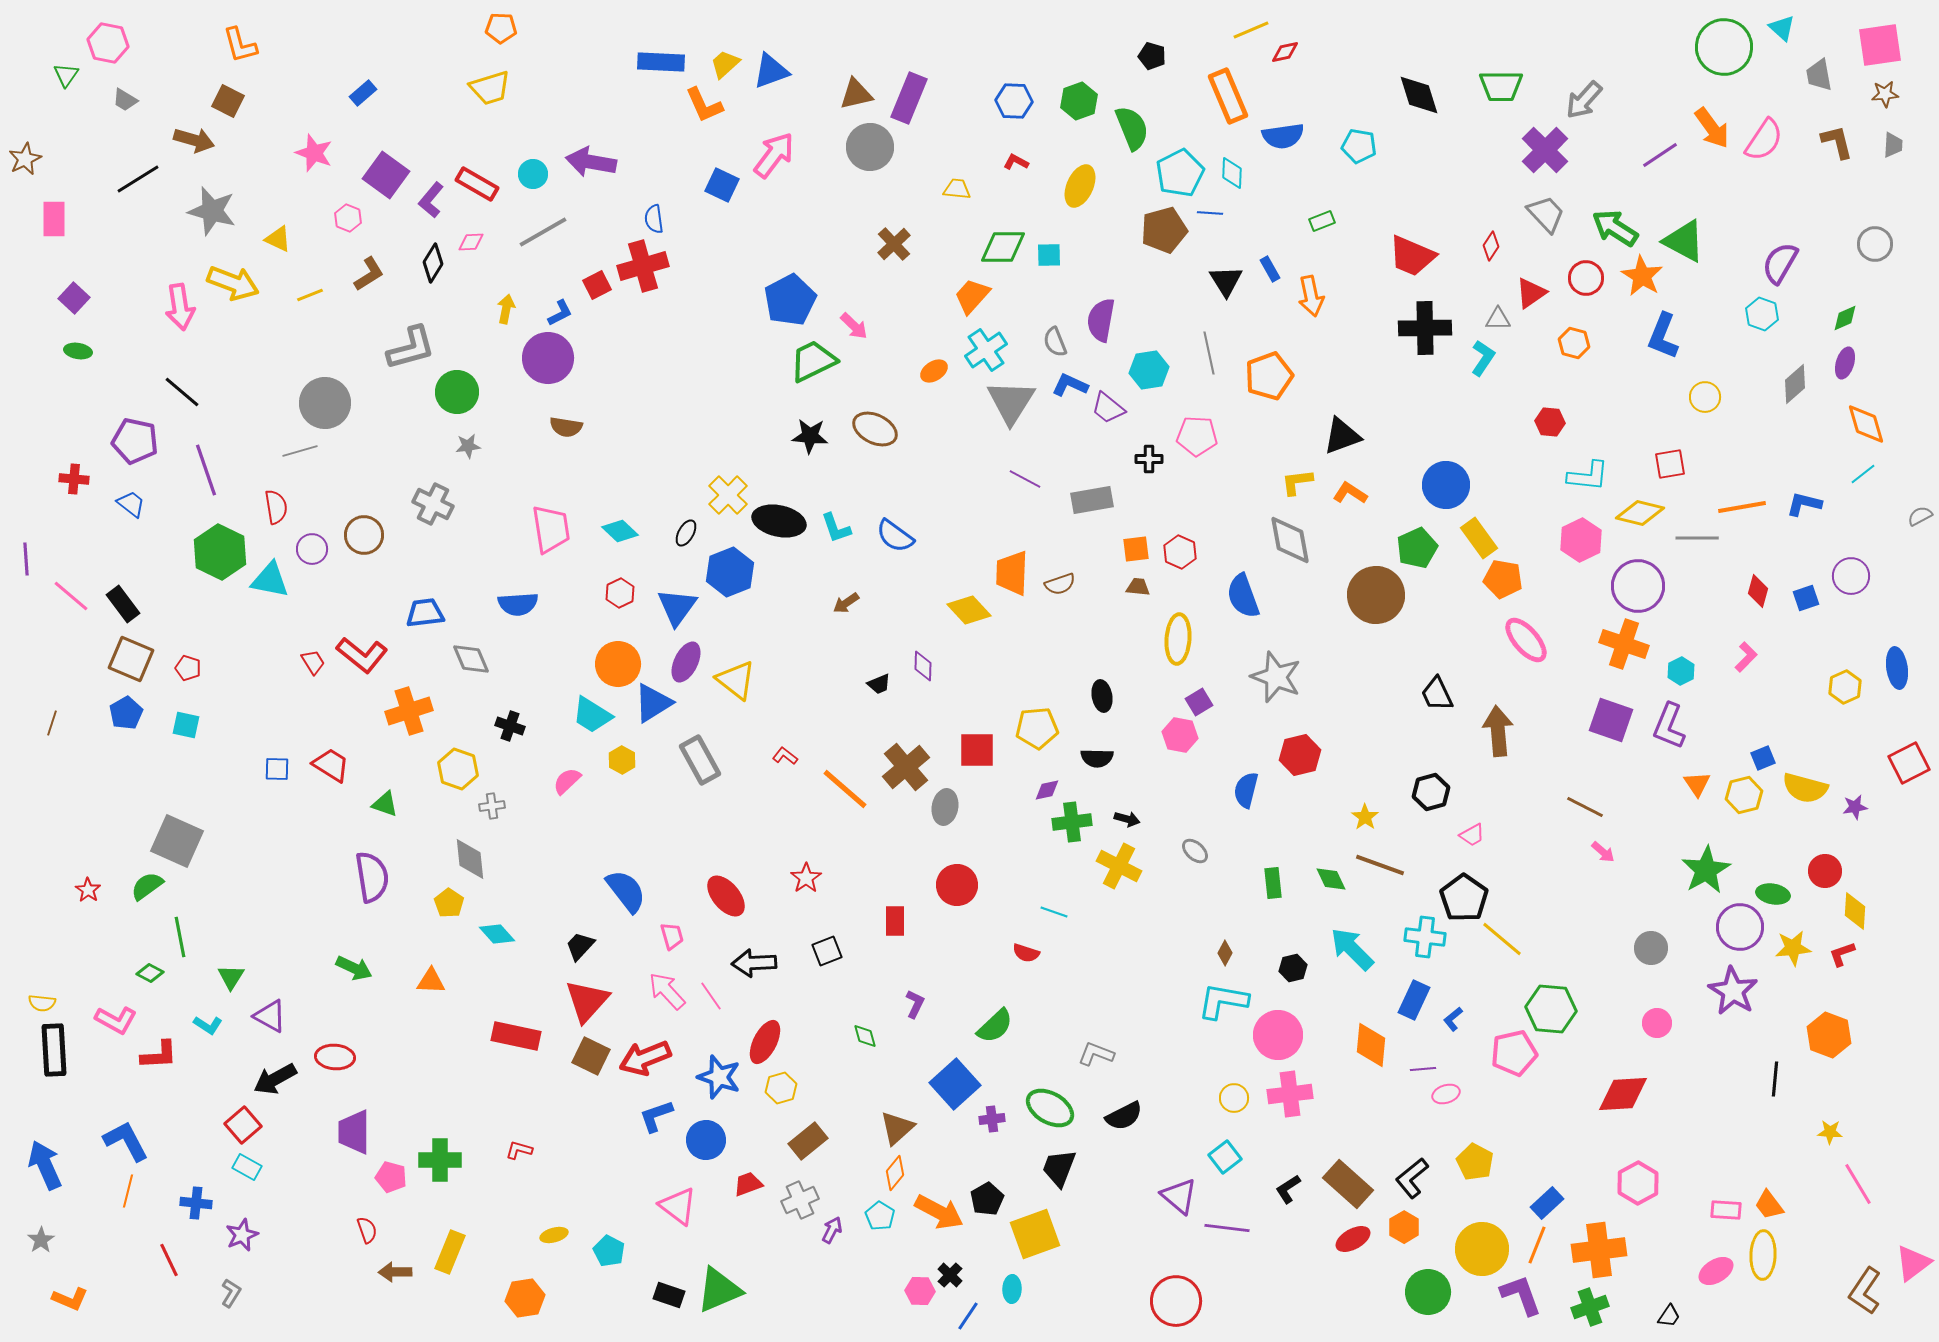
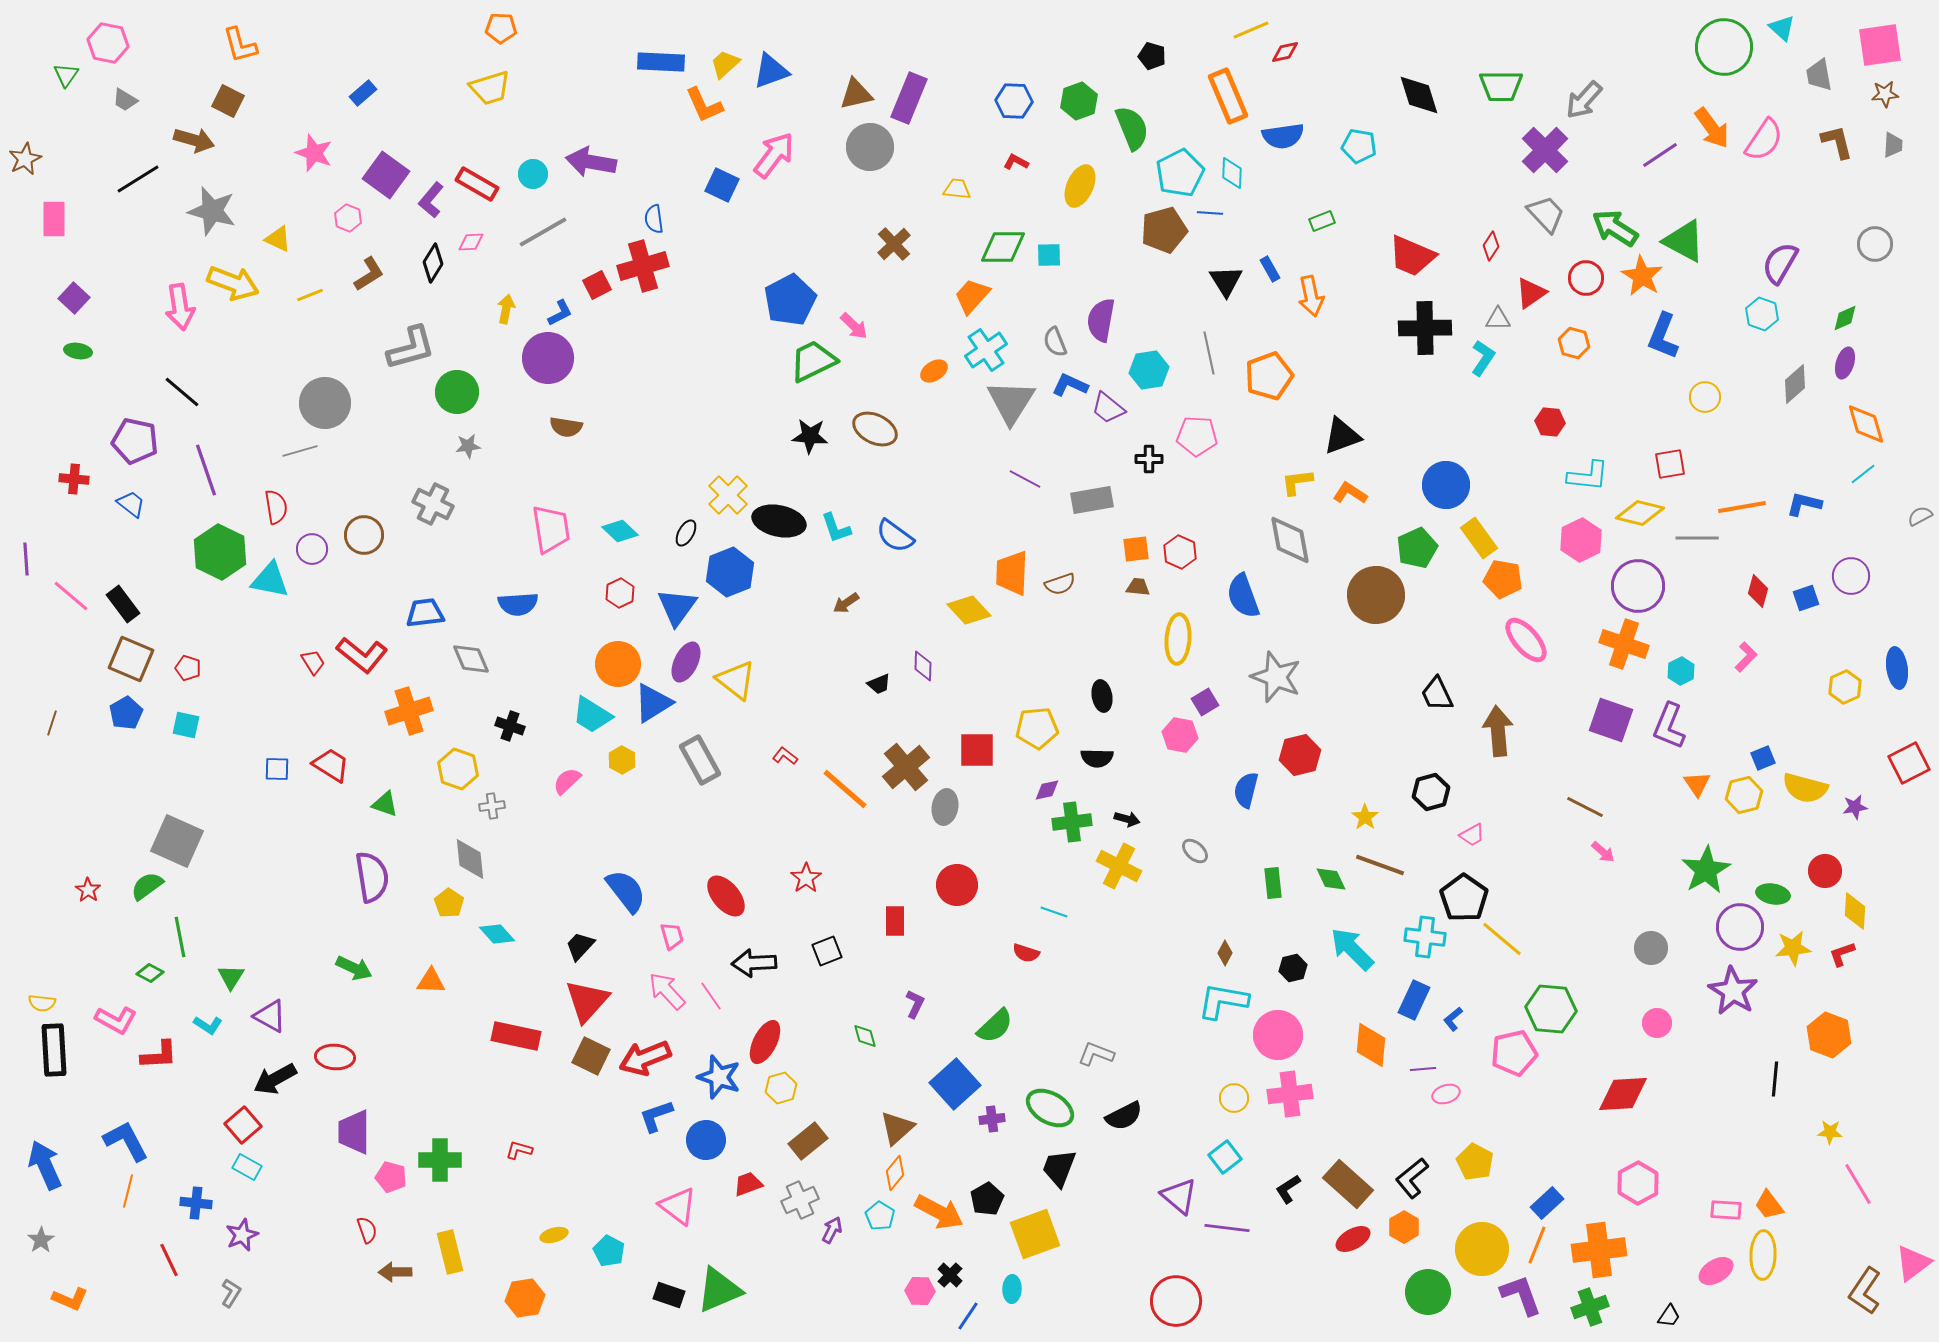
purple square at (1199, 702): moved 6 px right
yellow rectangle at (450, 1252): rotated 36 degrees counterclockwise
